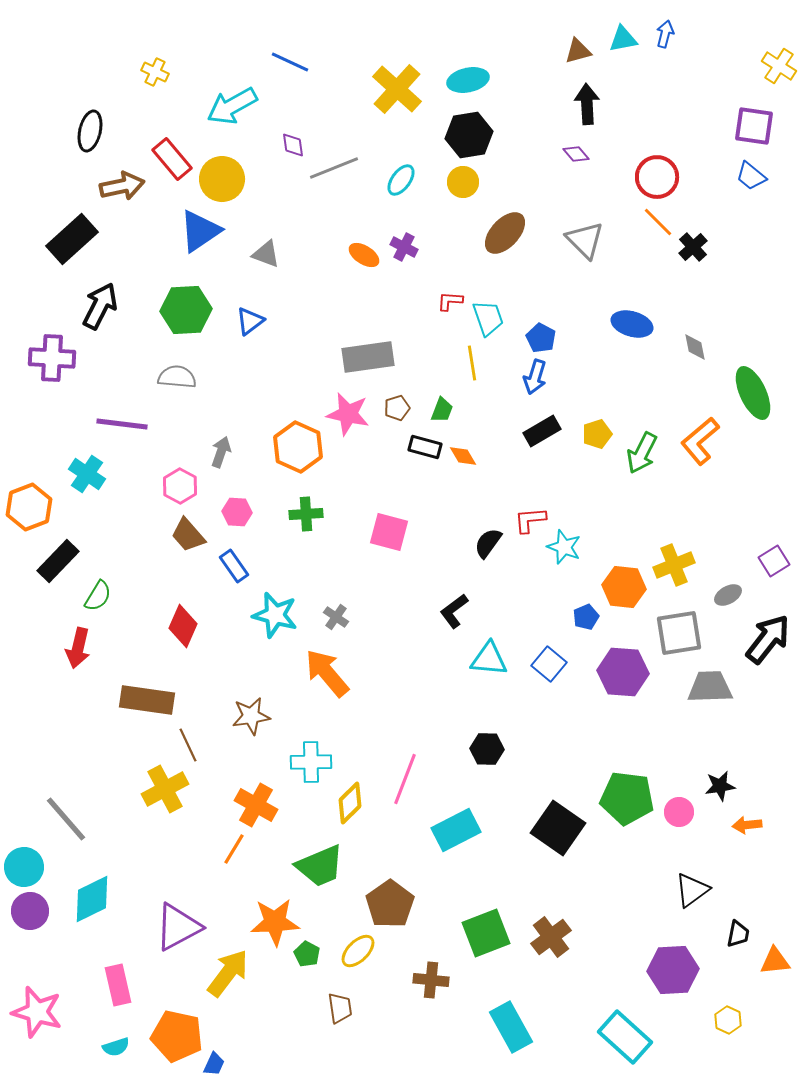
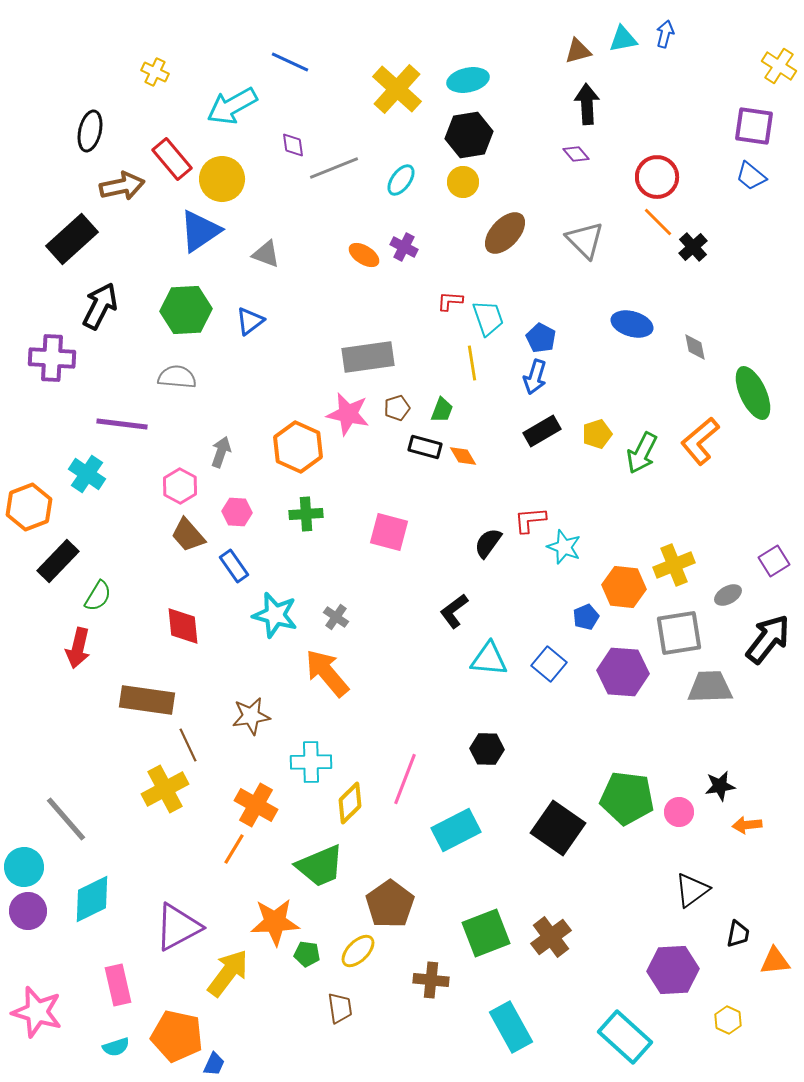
red diamond at (183, 626): rotated 30 degrees counterclockwise
purple circle at (30, 911): moved 2 px left
green pentagon at (307, 954): rotated 20 degrees counterclockwise
